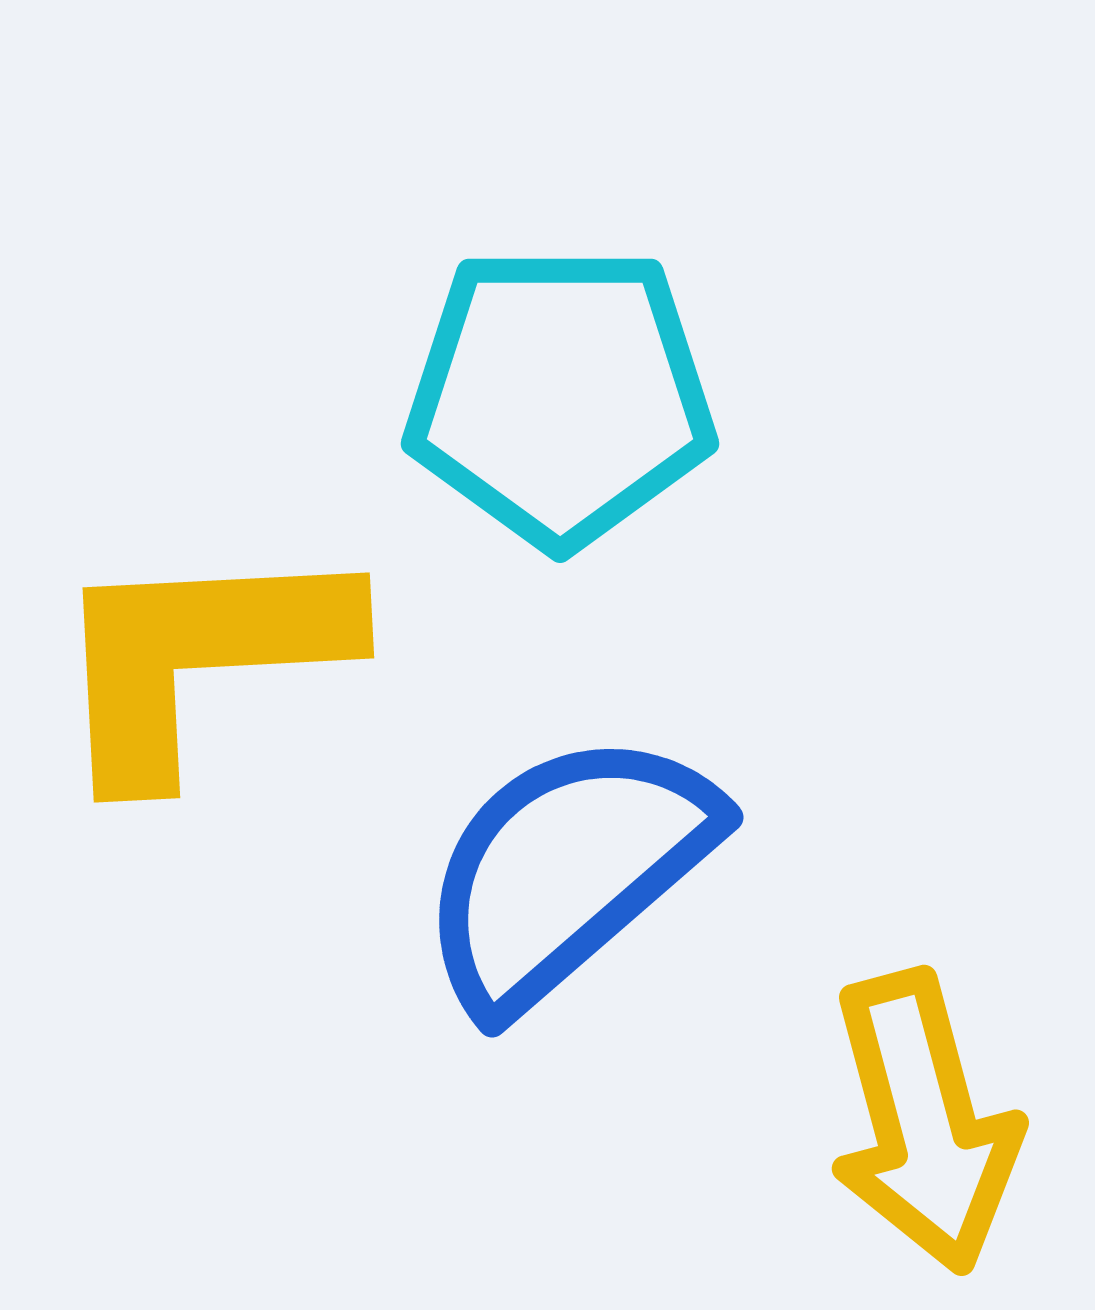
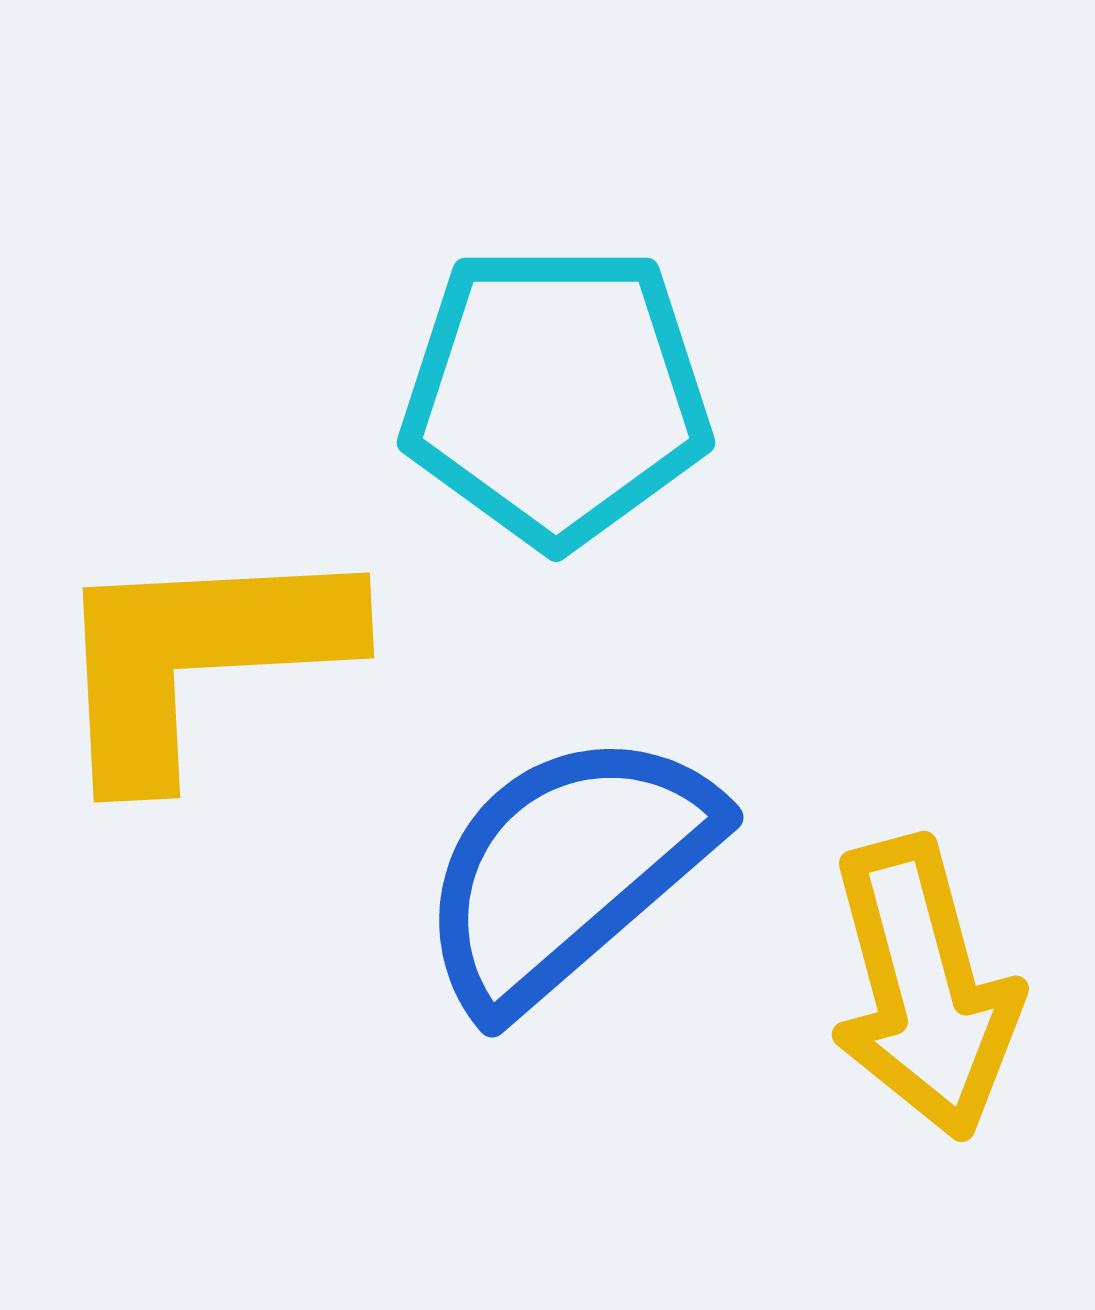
cyan pentagon: moved 4 px left, 1 px up
yellow arrow: moved 134 px up
